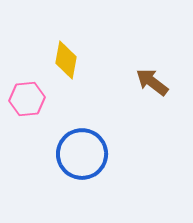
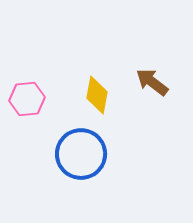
yellow diamond: moved 31 px right, 35 px down
blue circle: moved 1 px left
